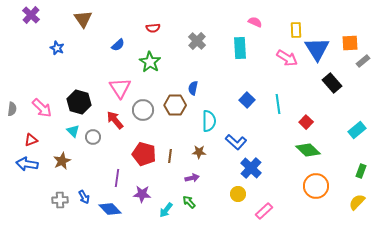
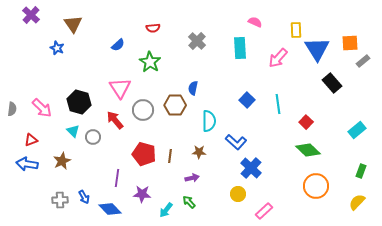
brown triangle at (83, 19): moved 10 px left, 5 px down
pink arrow at (287, 58): moved 9 px left; rotated 100 degrees clockwise
